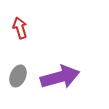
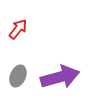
red arrow: moved 2 px left, 1 px down; rotated 55 degrees clockwise
